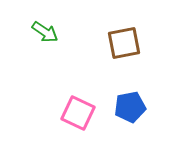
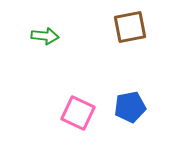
green arrow: moved 4 px down; rotated 28 degrees counterclockwise
brown square: moved 6 px right, 16 px up
